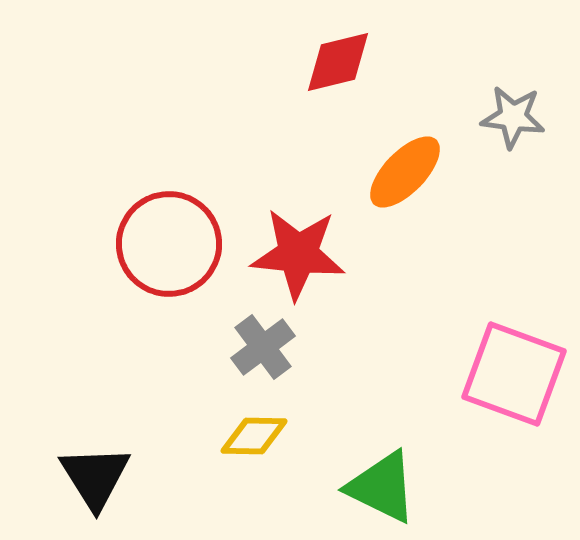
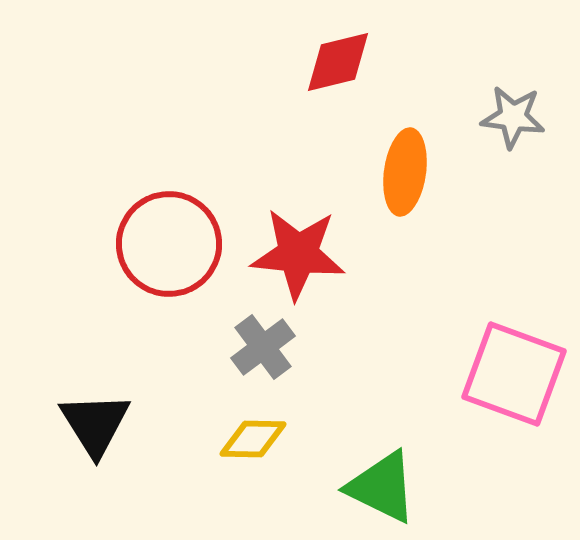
orange ellipse: rotated 36 degrees counterclockwise
yellow diamond: moved 1 px left, 3 px down
black triangle: moved 53 px up
